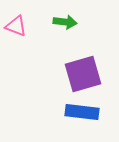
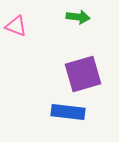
green arrow: moved 13 px right, 5 px up
blue rectangle: moved 14 px left
